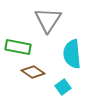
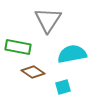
cyan semicircle: rotated 84 degrees clockwise
cyan square: rotated 21 degrees clockwise
